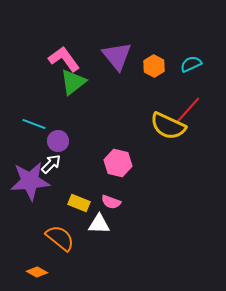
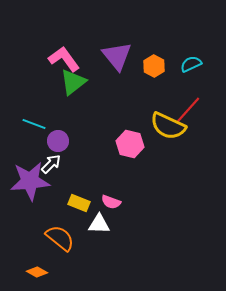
pink hexagon: moved 12 px right, 19 px up
